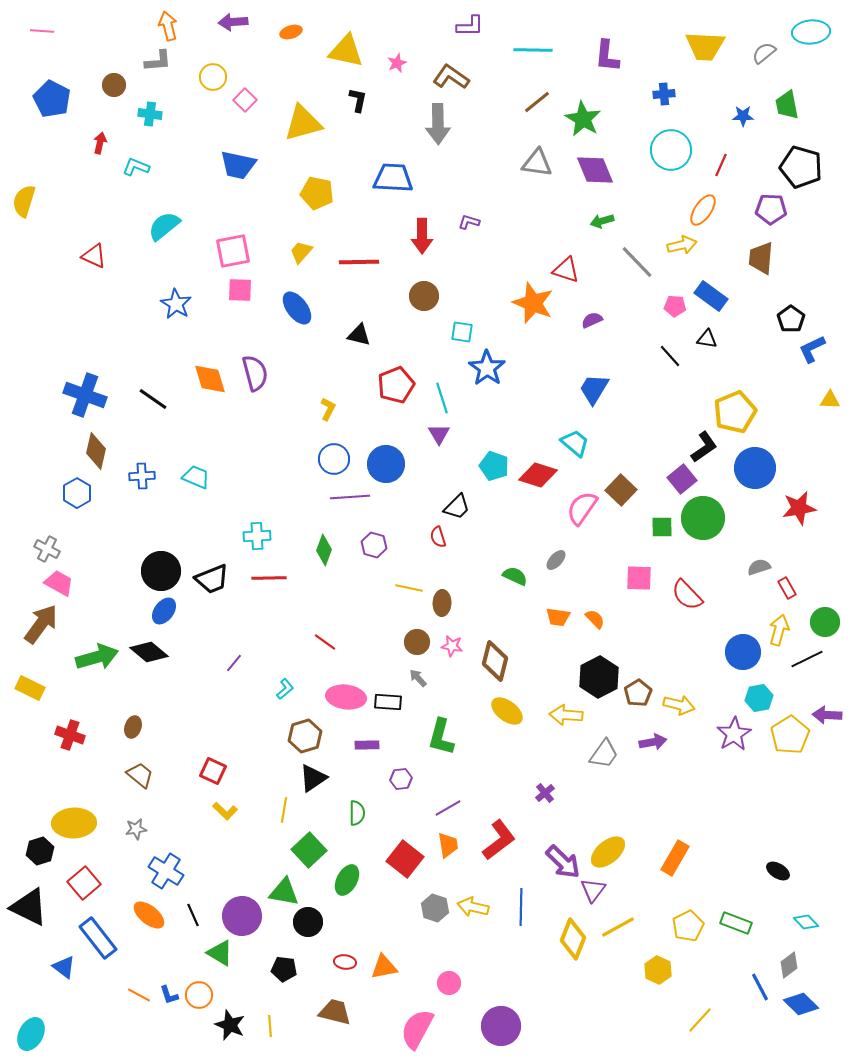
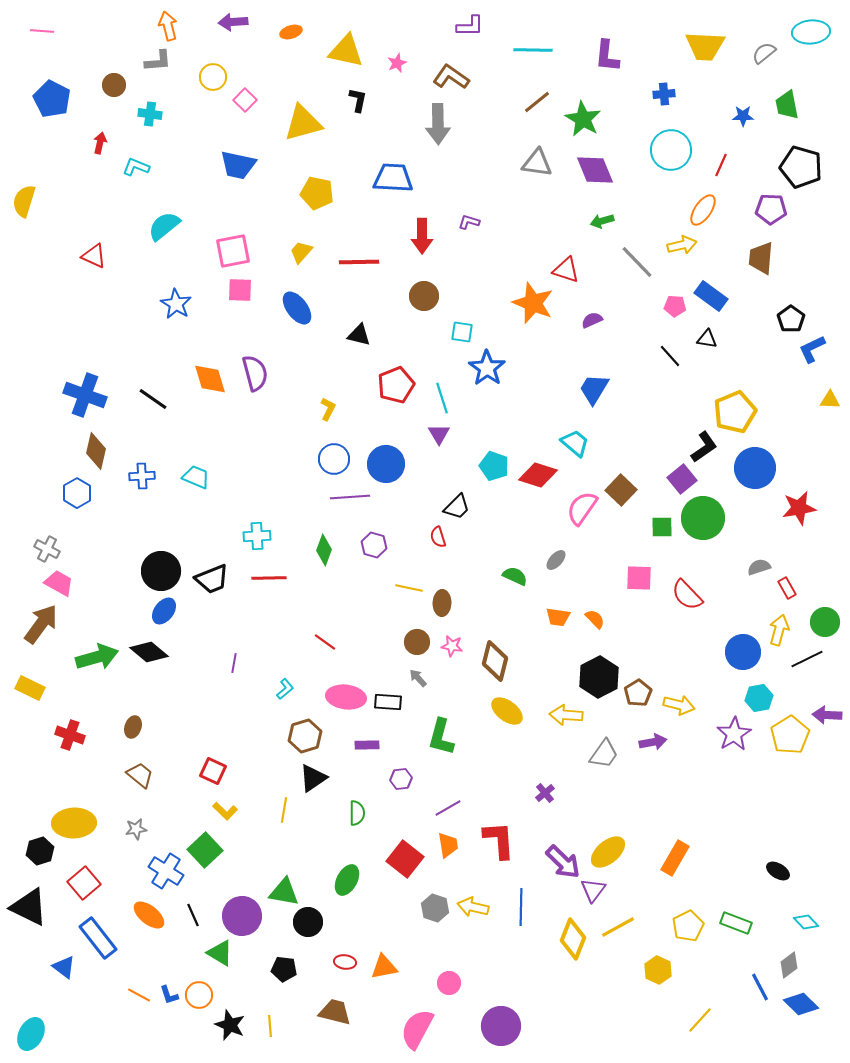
purple line at (234, 663): rotated 30 degrees counterclockwise
red L-shape at (499, 840): rotated 57 degrees counterclockwise
green square at (309, 850): moved 104 px left
